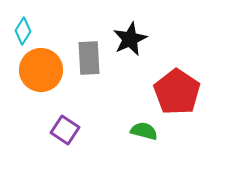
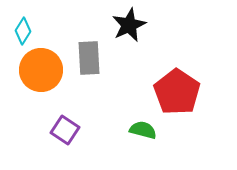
black star: moved 1 px left, 14 px up
green semicircle: moved 1 px left, 1 px up
